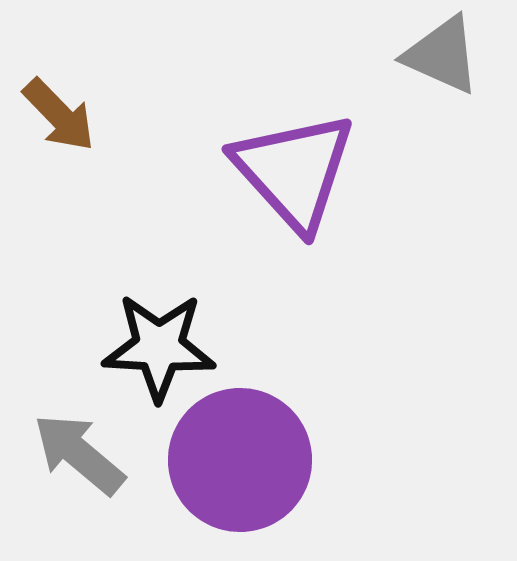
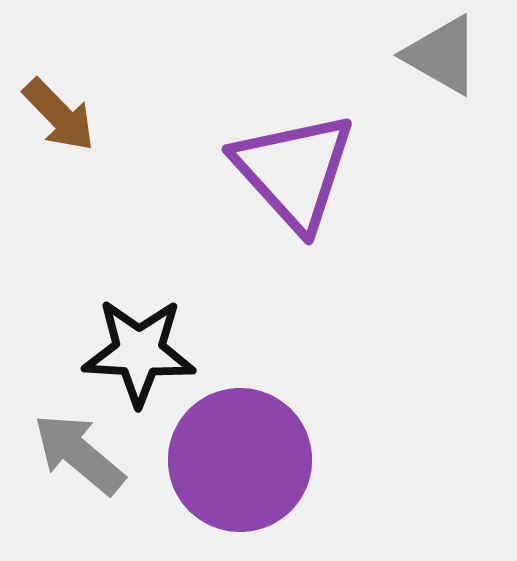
gray triangle: rotated 6 degrees clockwise
black star: moved 20 px left, 5 px down
